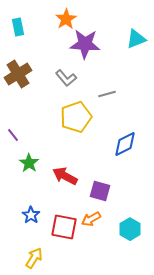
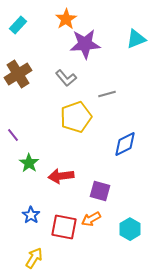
cyan rectangle: moved 2 px up; rotated 54 degrees clockwise
purple star: rotated 8 degrees counterclockwise
red arrow: moved 4 px left; rotated 35 degrees counterclockwise
